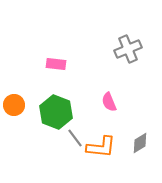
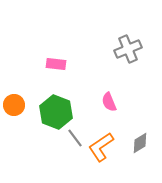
orange L-shape: rotated 140 degrees clockwise
